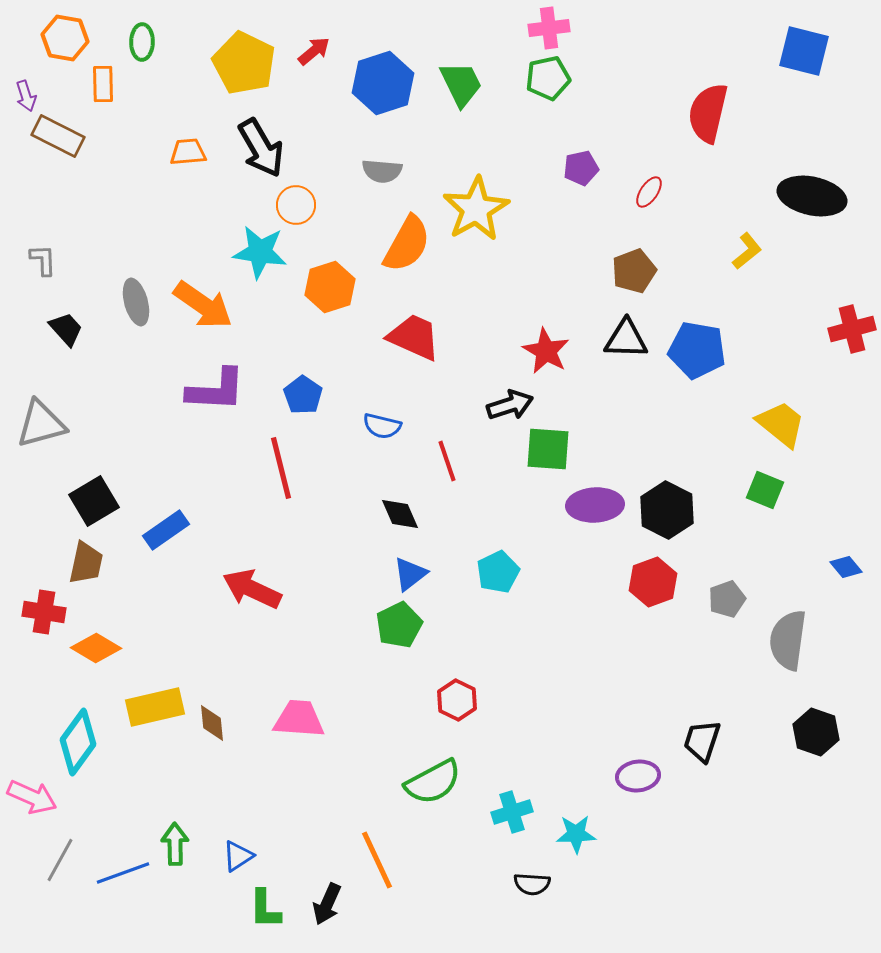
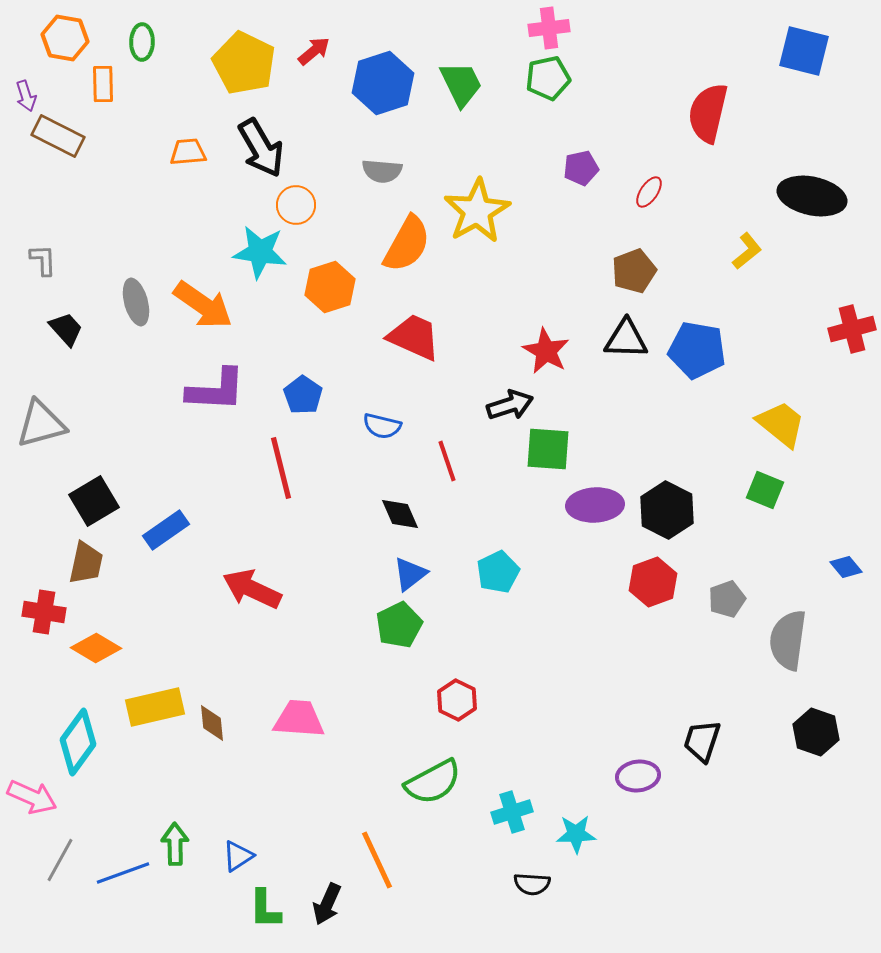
yellow star at (476, 209): moved 1 px right, 2 px down
